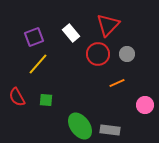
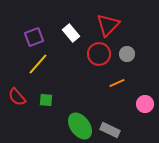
red circle: moved 1 px right
red semicircle: rotated 12 degrees counterclockwise
pink circle: moved 1 px up
gray rectangle: rotated 18 degrees clockwise
